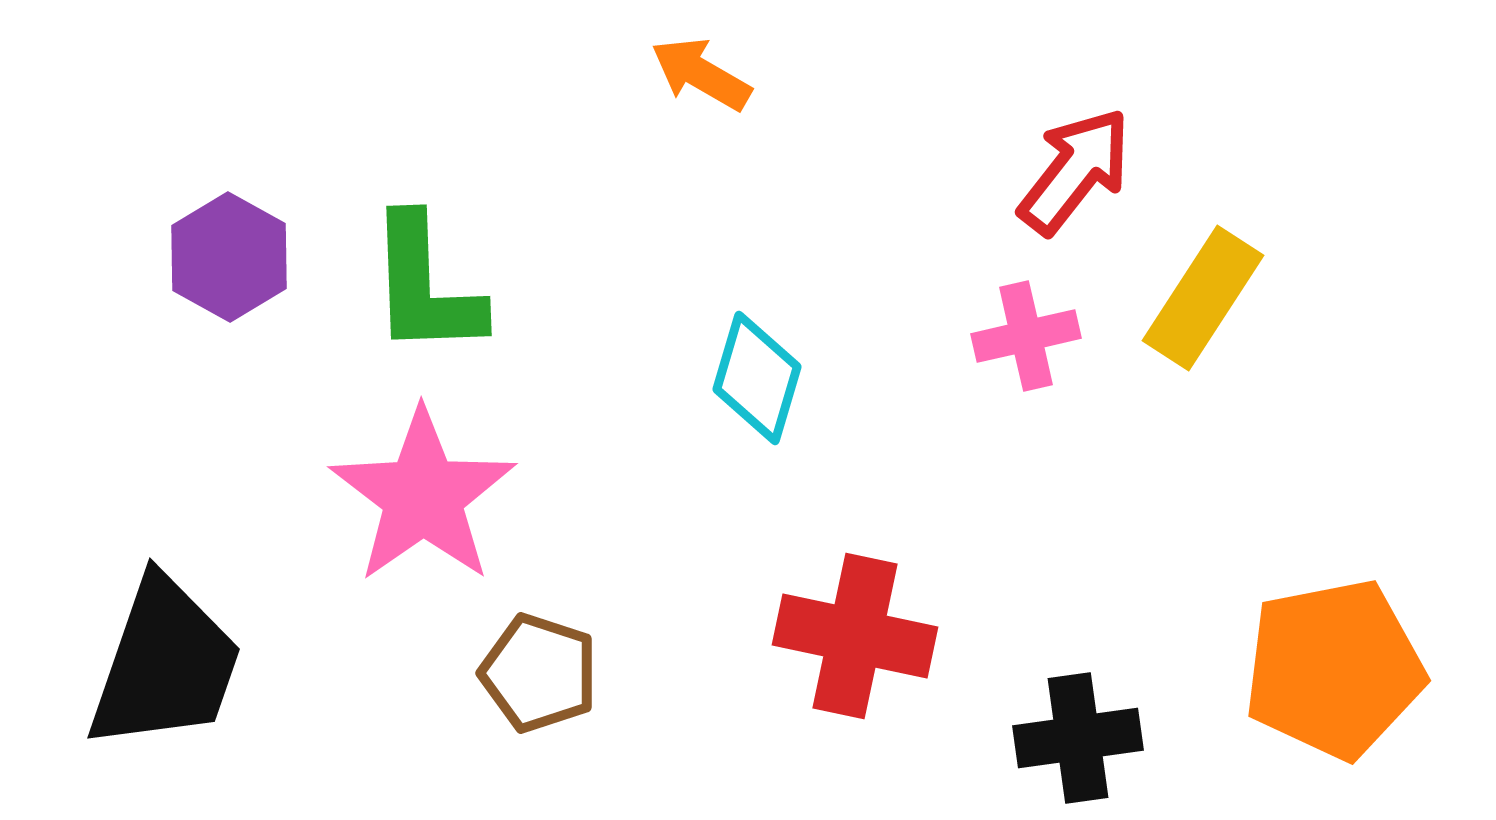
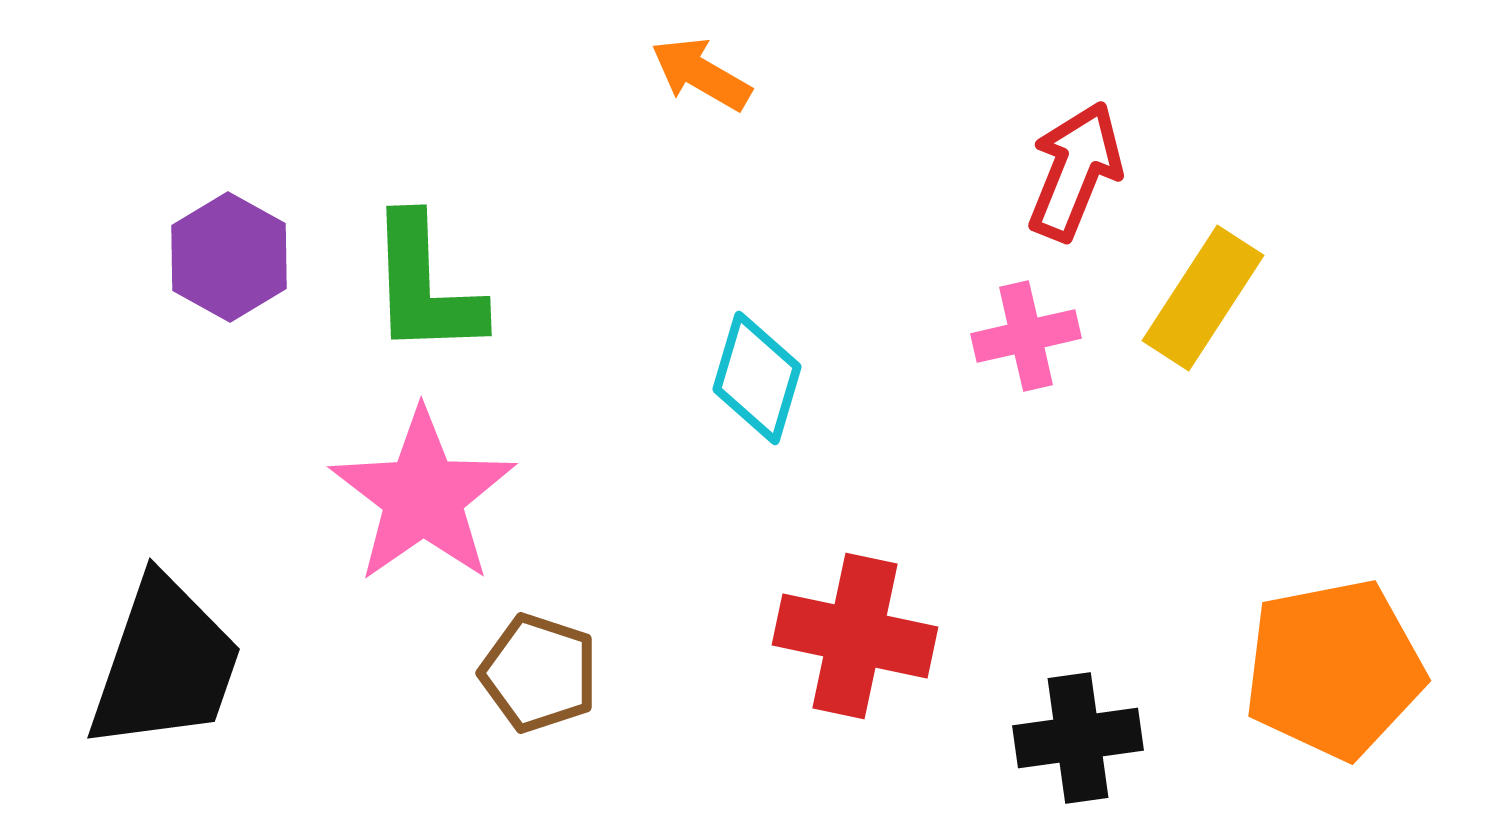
red arrow: rotated 16 degrees counterclockwise
